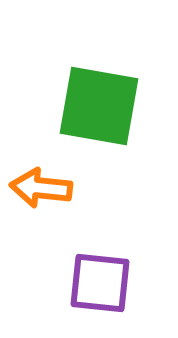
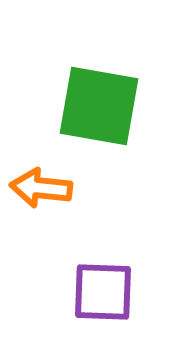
purple square: moved 3 px right, 9 px down; rotated 4 degrees counterclockwise
